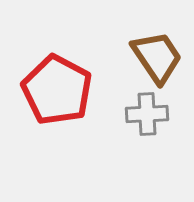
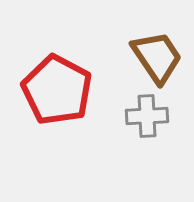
gray cross: moved 2 px down
